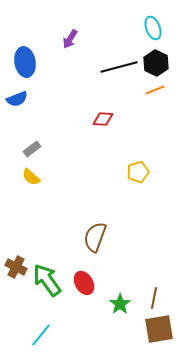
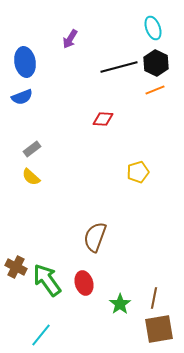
blue semicircle: moved 5 px right, 2 px up
red ellipse: rotated 15 degrees clockwise
